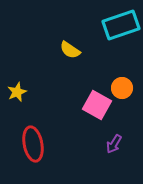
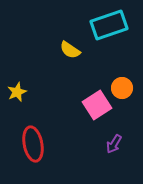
cyan rectangle: moved 12 px left
pink square: rotated 28 degrees clockwise
